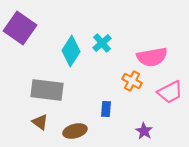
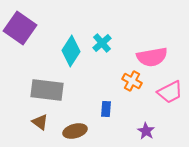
purple star: moved 2 px right
